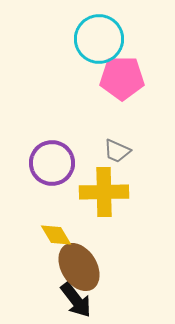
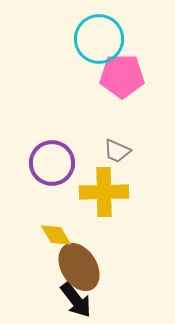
pink pentagon: moved 2 px up
